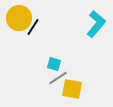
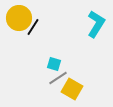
cyan L-shape: rotated 8 degrees counterclockwise
yellow square: rotated 20 degrees clockwise
